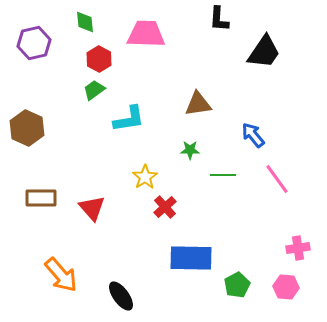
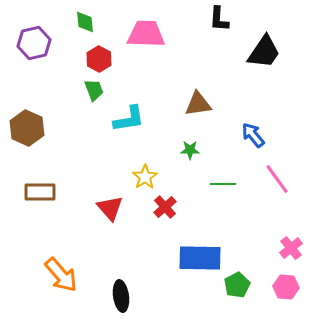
green trapezoid: rotated 105 degrees clockwise
green line: moved 9 px down
brown rectangle: moved 1 px left, 6 px up
red triangle: moved 18 px right
pink cross: moved 7 px left; rotated 30 degrees counterclockwise
blue rectangle: moved 9 px right
black ellipse: rotated 28 degrees clockwise
